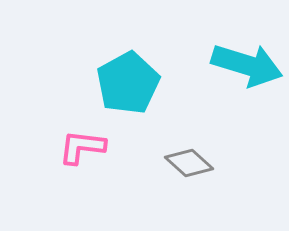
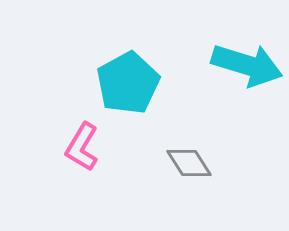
pink L-shape: rotated 66 degrees counterclockwise
gray diamond: rotated 15 degrees clockwise
